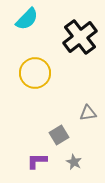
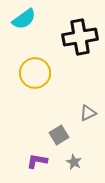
cyan semicircle: moved 3 px left; rotated 10 degrees clockwise
black cross: rotated 28 degrees clockwise
gray triangle: rotated 18 degrees counterclockwise
purple L-shape: rotated 10 degrees clockwise
